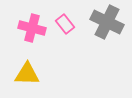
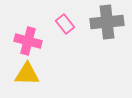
gray cross: rotated 32 degrees counterclockwise
pink cross: moved 4 px left, 13 px down
